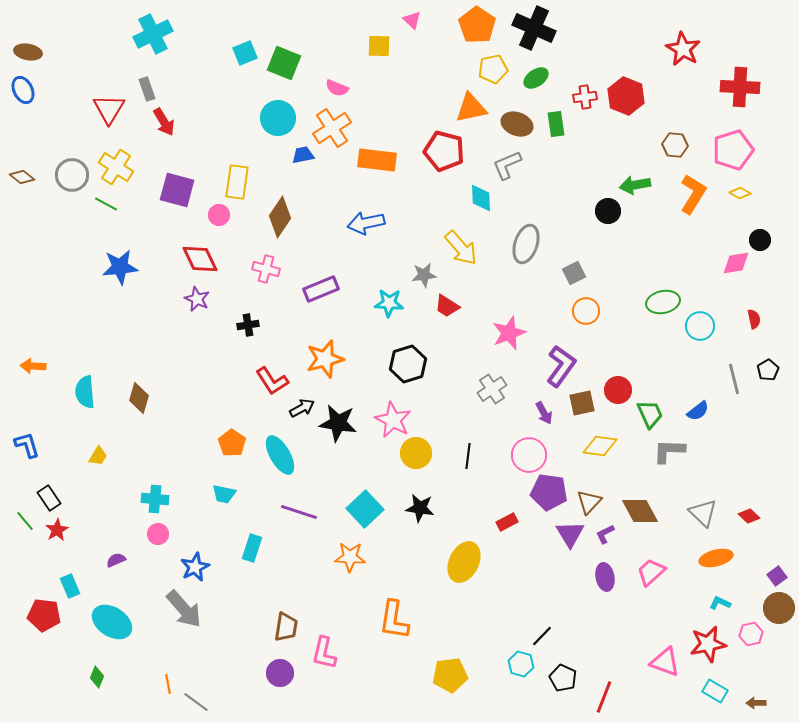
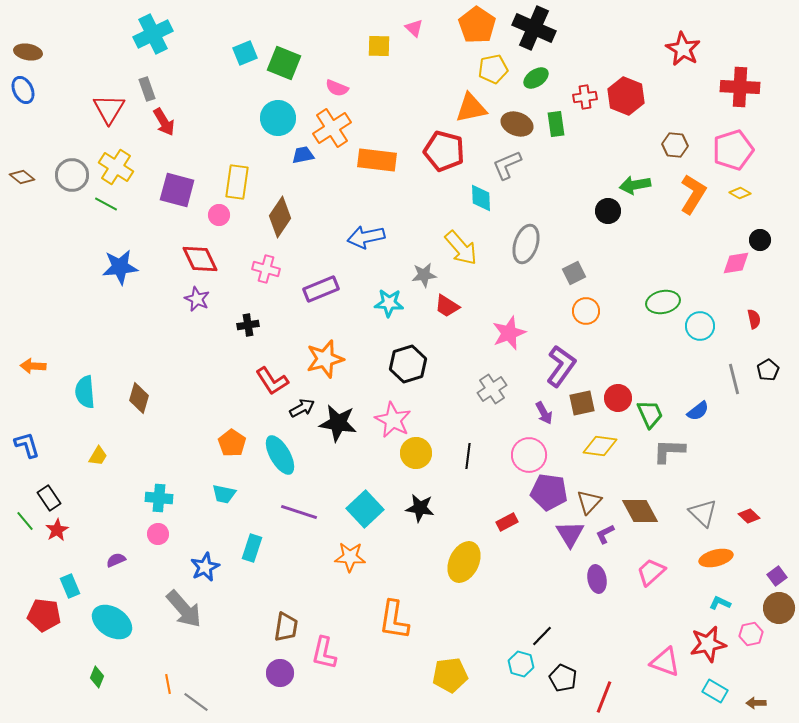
pink triangle at (412, 20): moved 2 px right, 8 px down
blue arrow at (366, 223): moved 14 px down
red circle at (618, 390): moved 8 px down
cyan cross at (155, 499): moved 4 px right, 1 px up
blue star at (195, 567): moved 10 px right
purple ellipse at (605, 577): moved 8 px left, 2 px down
